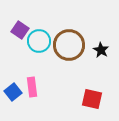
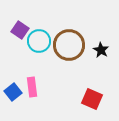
red square: rotated 10 degrees clockwise
